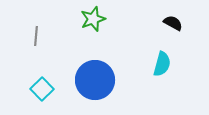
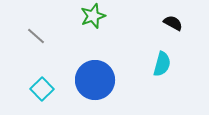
green star: moved 3 px up
gray line: rotated 54 degrees counterclockwise
